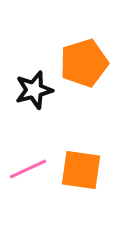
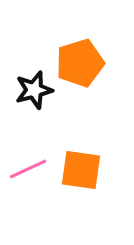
orange pentagon: moved 4 px left
